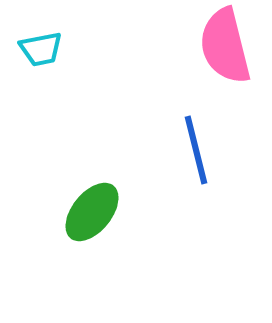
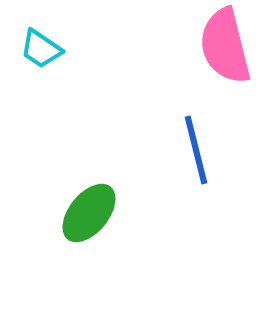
cyan trapezoid: rotated 45 degrees clockwise
green ellipse: moved 3 px left, 1 px down
